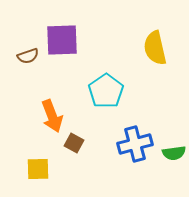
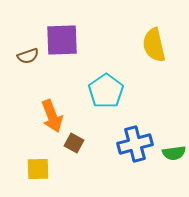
yellow semicircle: moved 1 px left, 3 px up
